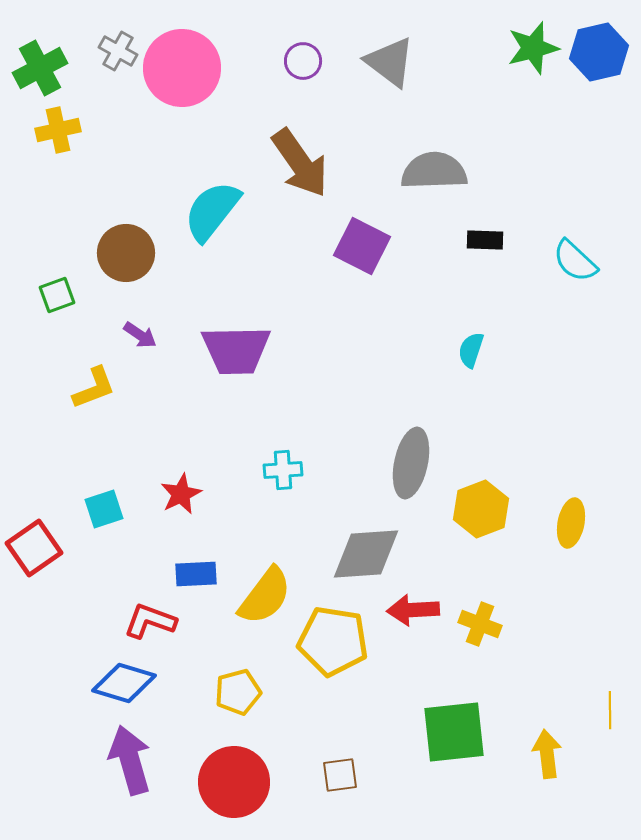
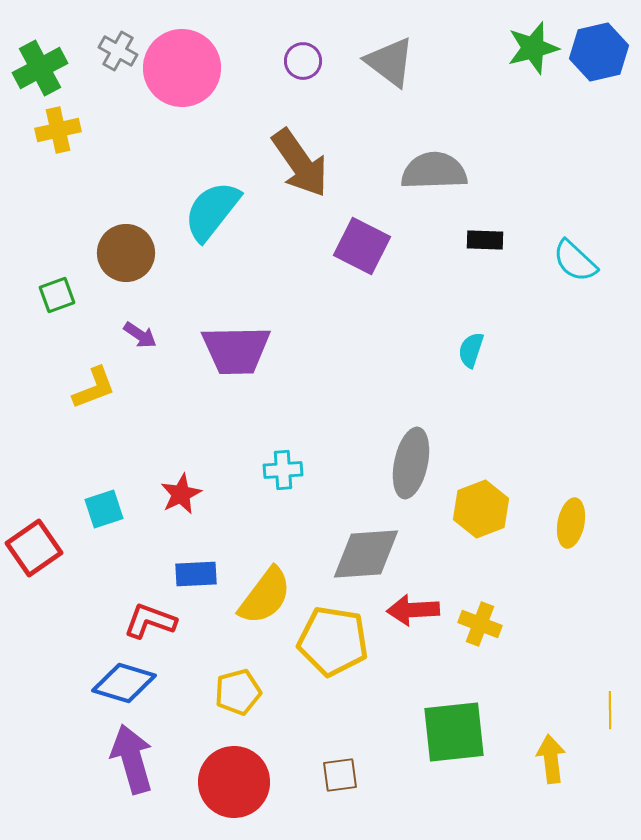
yellow arrow at (547, 754): moved 4 px right, 5 px down
purple arrow at (130, 760): moved 2 px right, 1 px up
